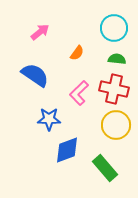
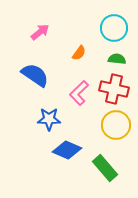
orange semicircle: moved 2 px right
blue diamond: rotated 44 degrees clockwise
